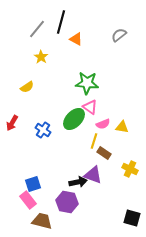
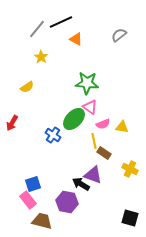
black line: rotated 50 degrees clockwise
blue cross: moved 10 px right, 5 px down
yellow line: rotated 28 degrees counterclockwise
black arrow: moved 3 px right, 2 px down; rotated 138 degrees counterclockwise
black square: moved 2 px left
